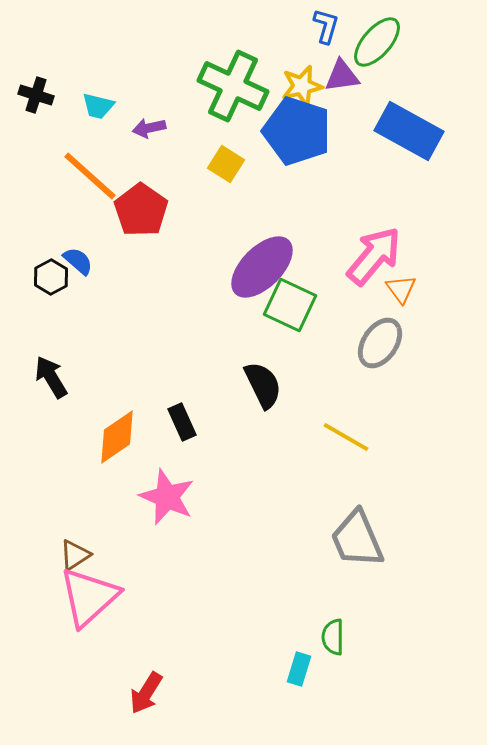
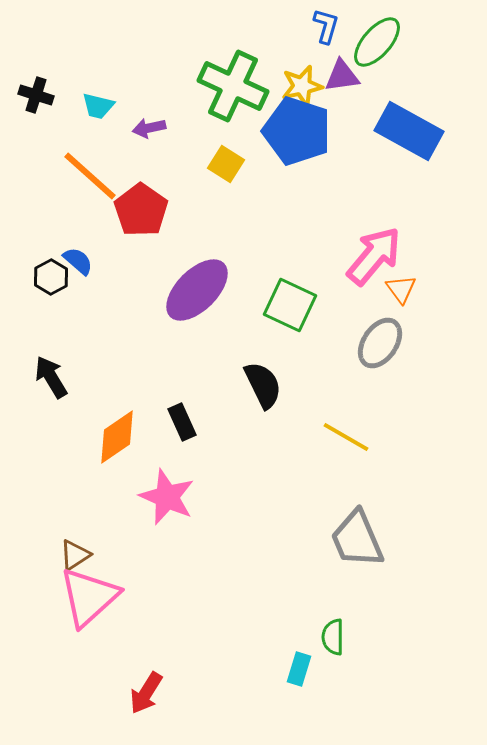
purple ellipse: moved 65 px left, 23 px down
